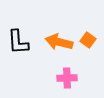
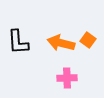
orange arrow: moved 2 px right, 1 px down
